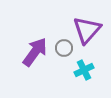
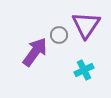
purple triangle: moved 1 px left, 5 px up; rotated 8 degrees counterclockwise
gray circle: moved 5 px left, 13 px up
